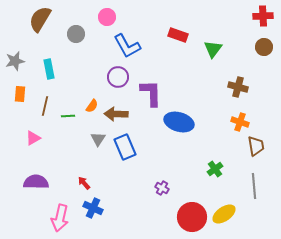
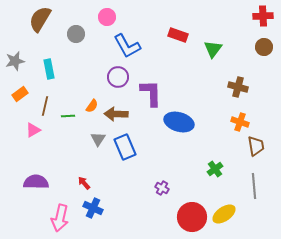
orange rectangle: rotated 49 degrees clockwise
pink triangle: moved 8 px up
